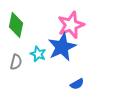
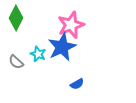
green diamond: moved 7 px up; rotated 15 degrees clockwise
gray semicircle: rotated 119 degrees clockwise
